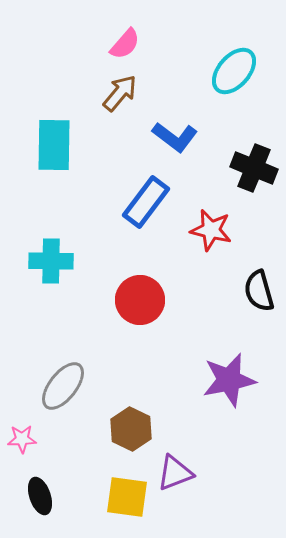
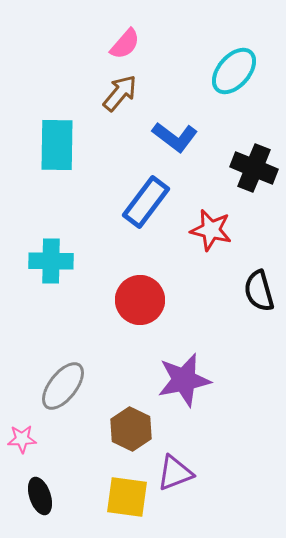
cyan rectangle: moved 3 px right
purple star: moved 45 px left
